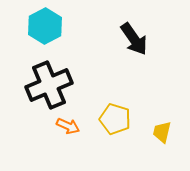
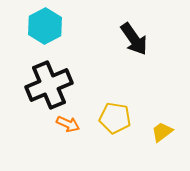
yellow pentagon: moved 1 px up; rotated 8 degrees counterclockwise
orange arrow: moved 2 px up
yellow trapezoid: rotated 40 degrees clockwise
